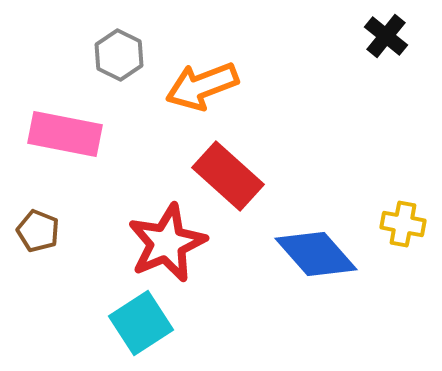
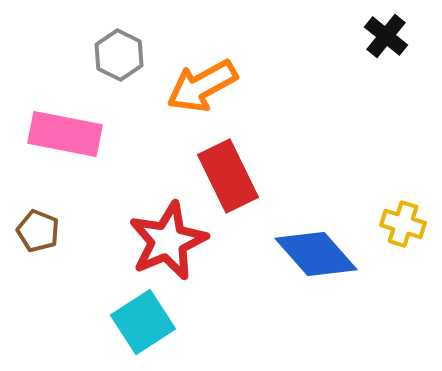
orange arrow: rotated 8 degrees counterclockwise
red rectangle: rotated 22 degrees clockwise
yellow cross: rotated 6 degrees clockwise
red star: moved 1 px right, 2 px up
cyan square: moved 2 px right, 1 px up
